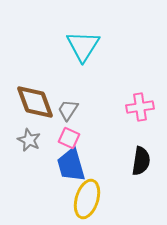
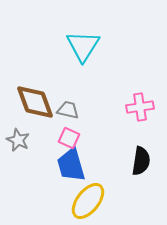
gray trapezoid: rotated 70 degrees clockwise
gray star: moved 11 px left
yellow ellipse: moved 1 px right, 2 px down; rotated 21 degrees clockwise
